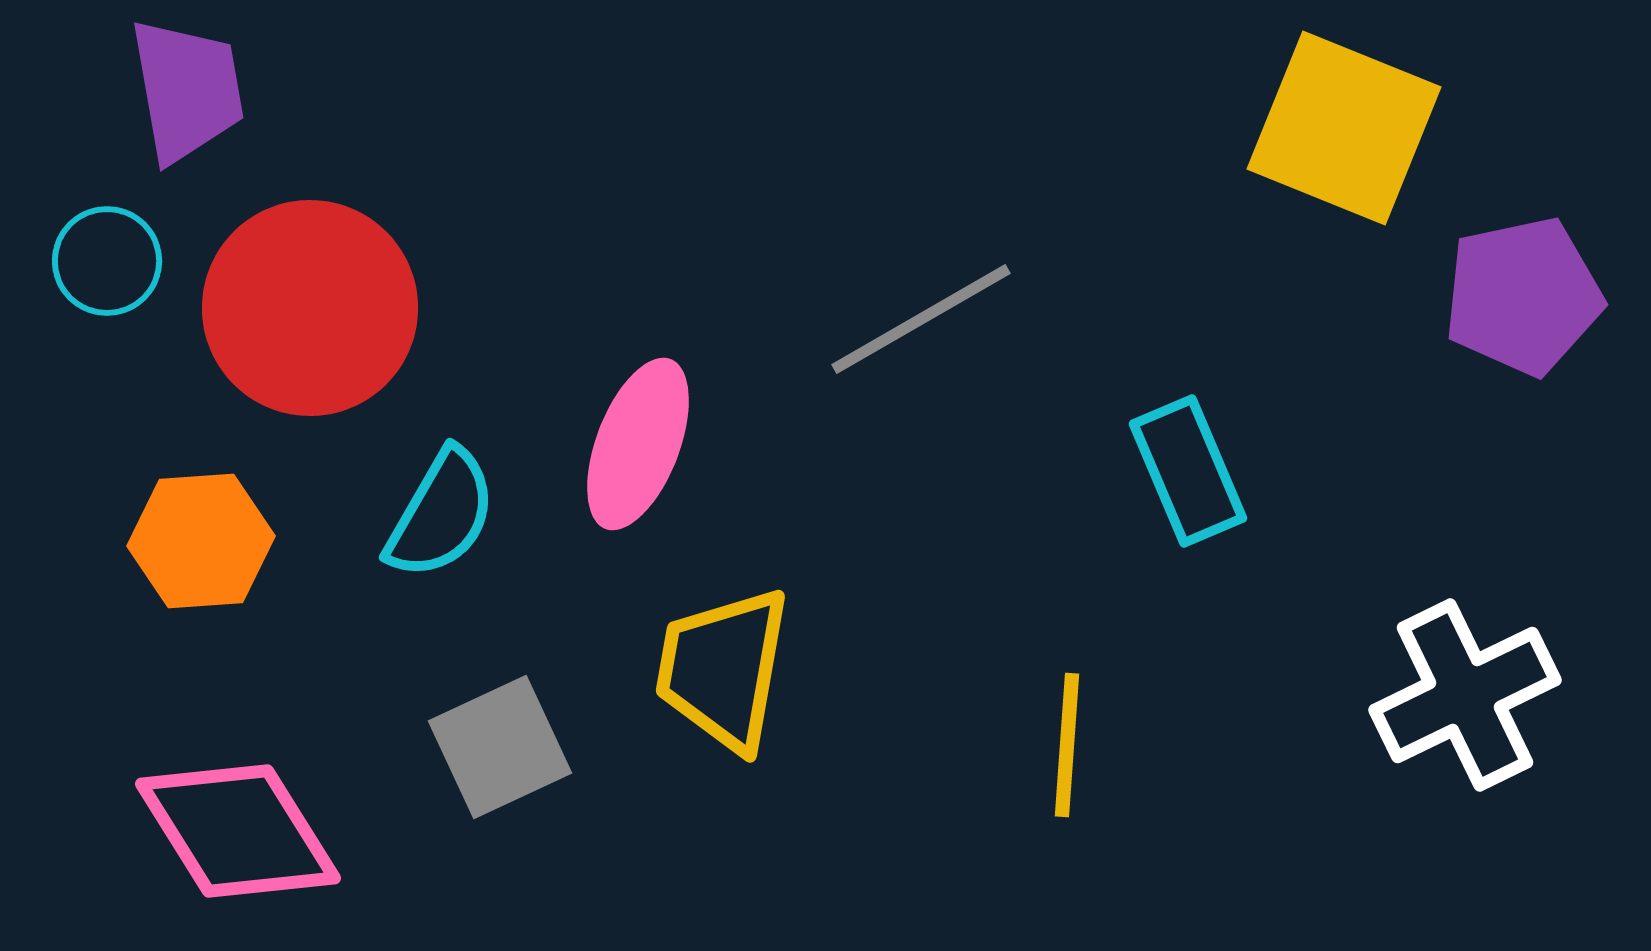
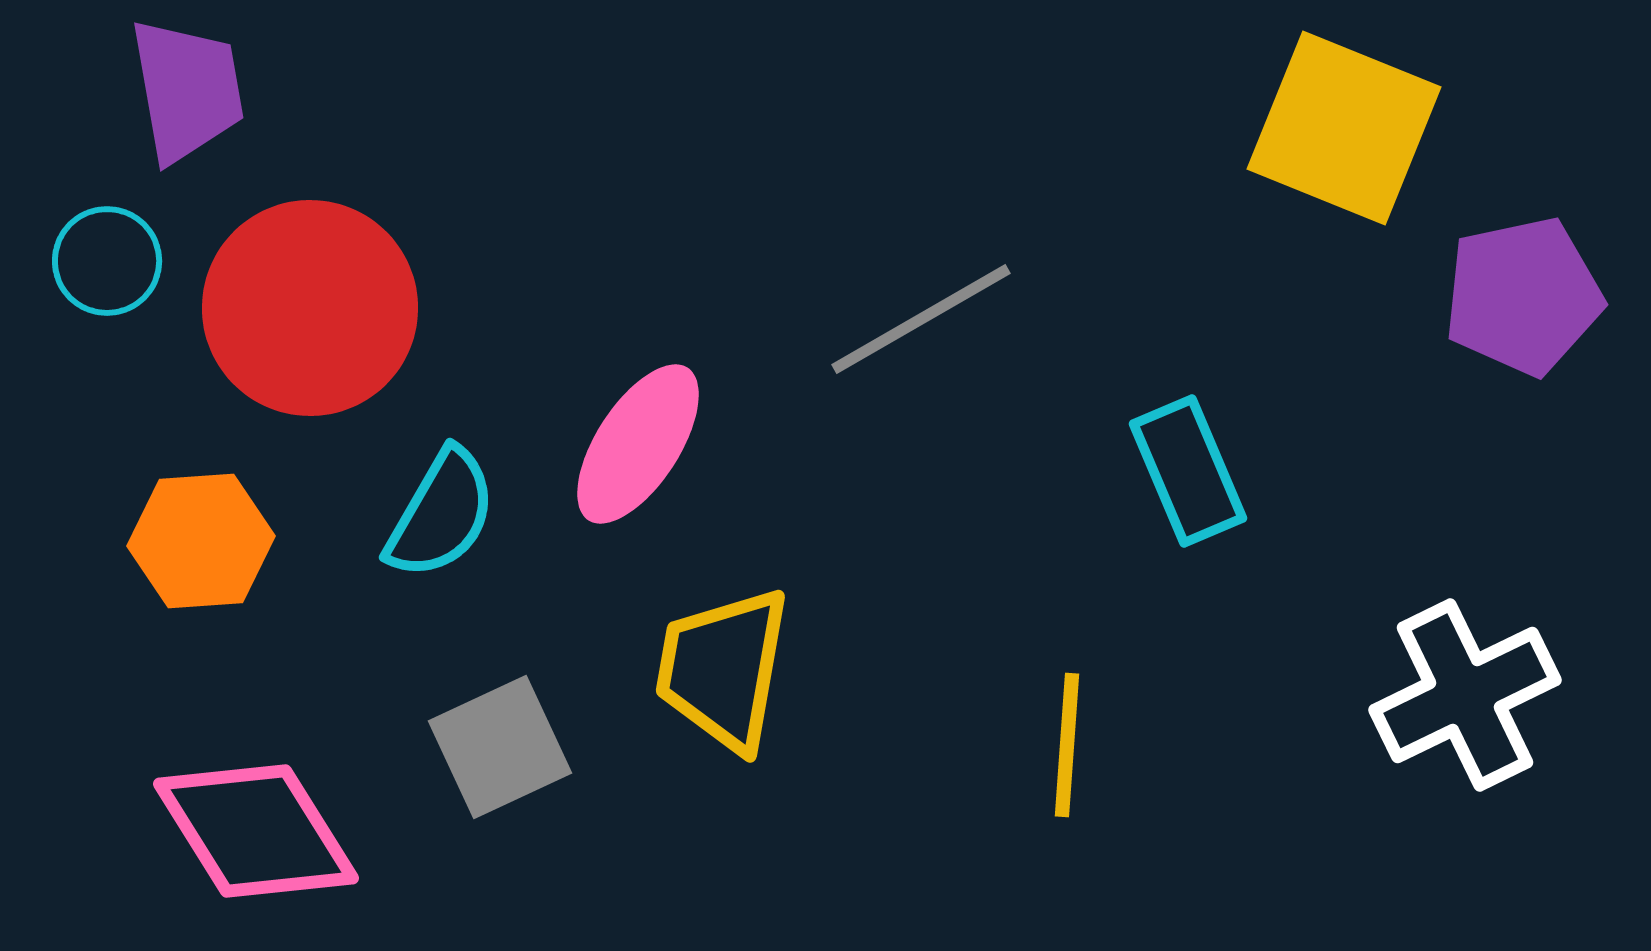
pink ellipse: rotated 12 degrees clockwise
pink diamond: moved 18 px right
